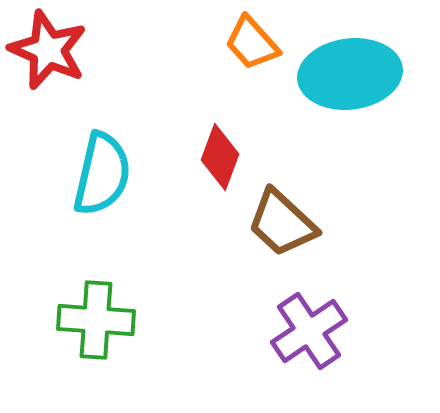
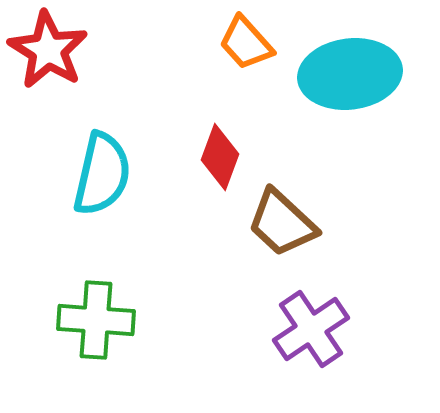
orange trapezoid: moved 6 px left
red star: rotated 8 degrees clockwise
purple cross: moved 2 px right, 2 px up
